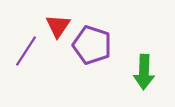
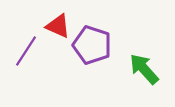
red triangle: rotated 40 degrees counterclockwise
green arrow: moved 3 px up; rotated 136 degrees clockwise
